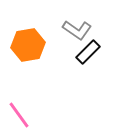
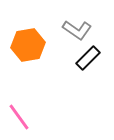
black rectangle: moved 6 px down
pink line: moved 2 px down
